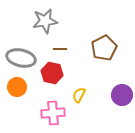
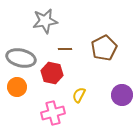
brown line: moved 5 px right
pink cross: rotated 10 degrees counterclockwise
